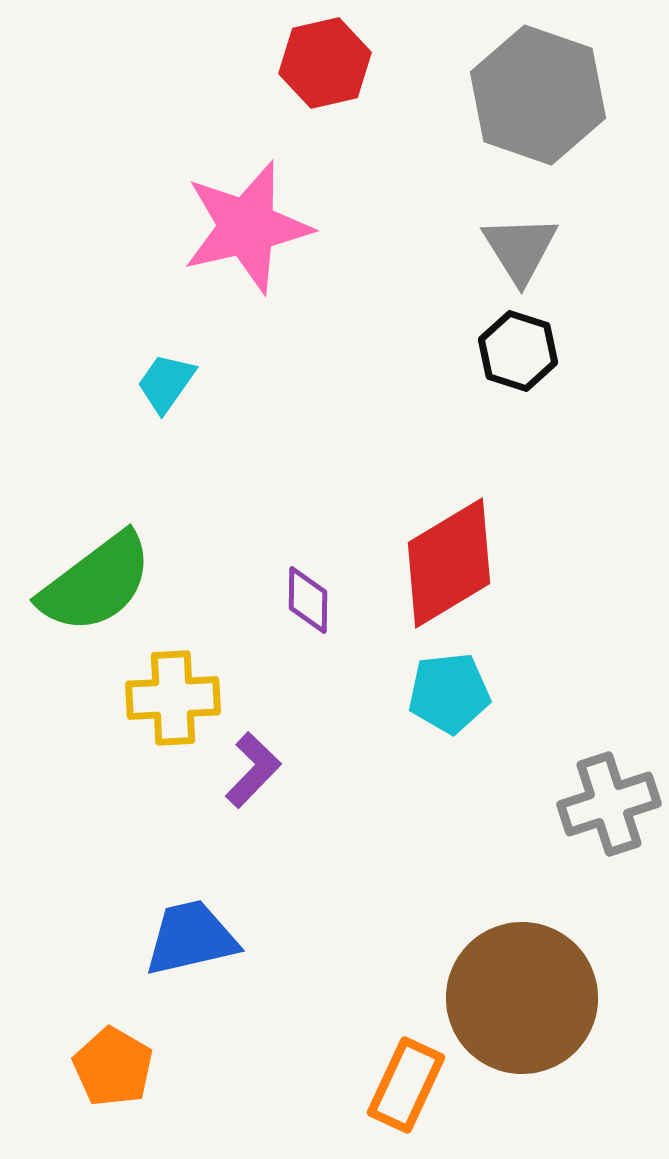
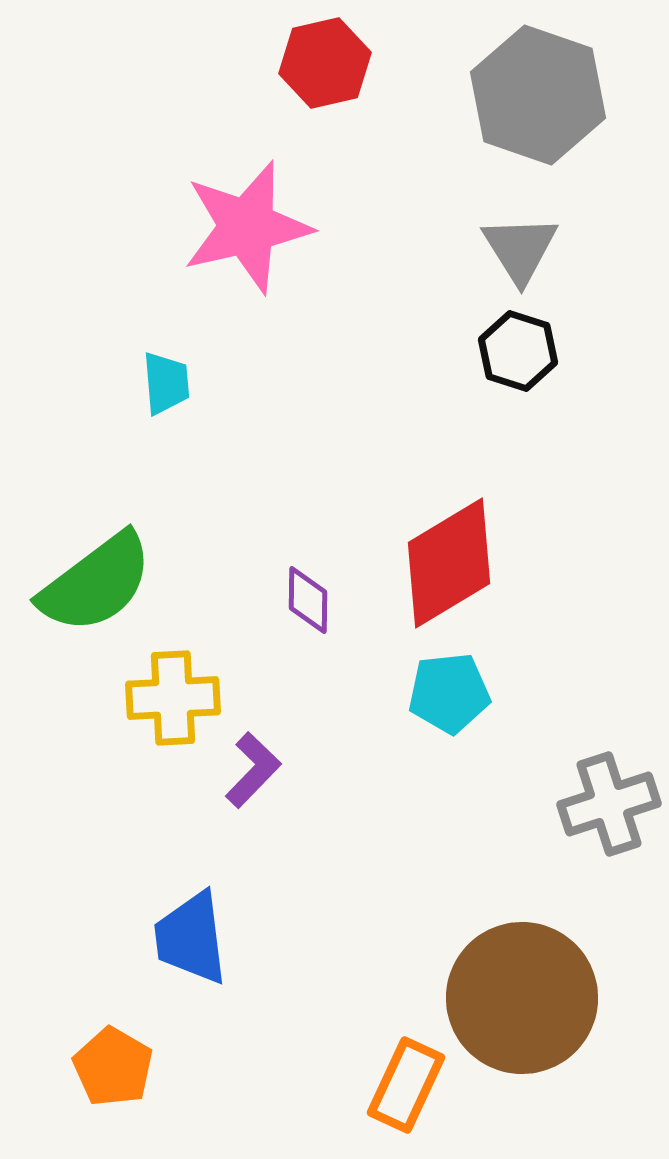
cyan trapezoid: rotated 140 degrees clockwise
blue trapezoid: rotated 84 degrees counterclockwise
